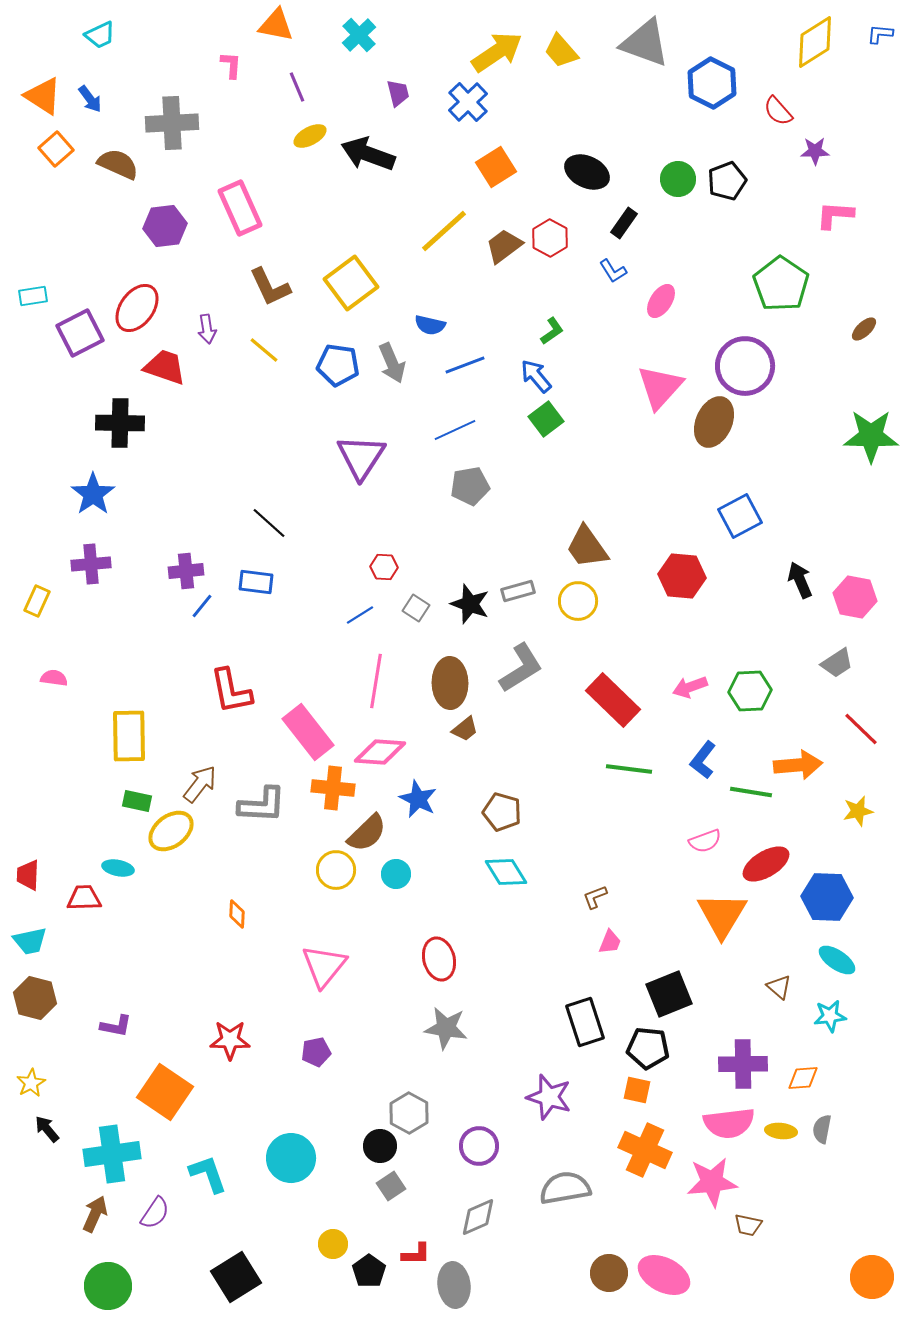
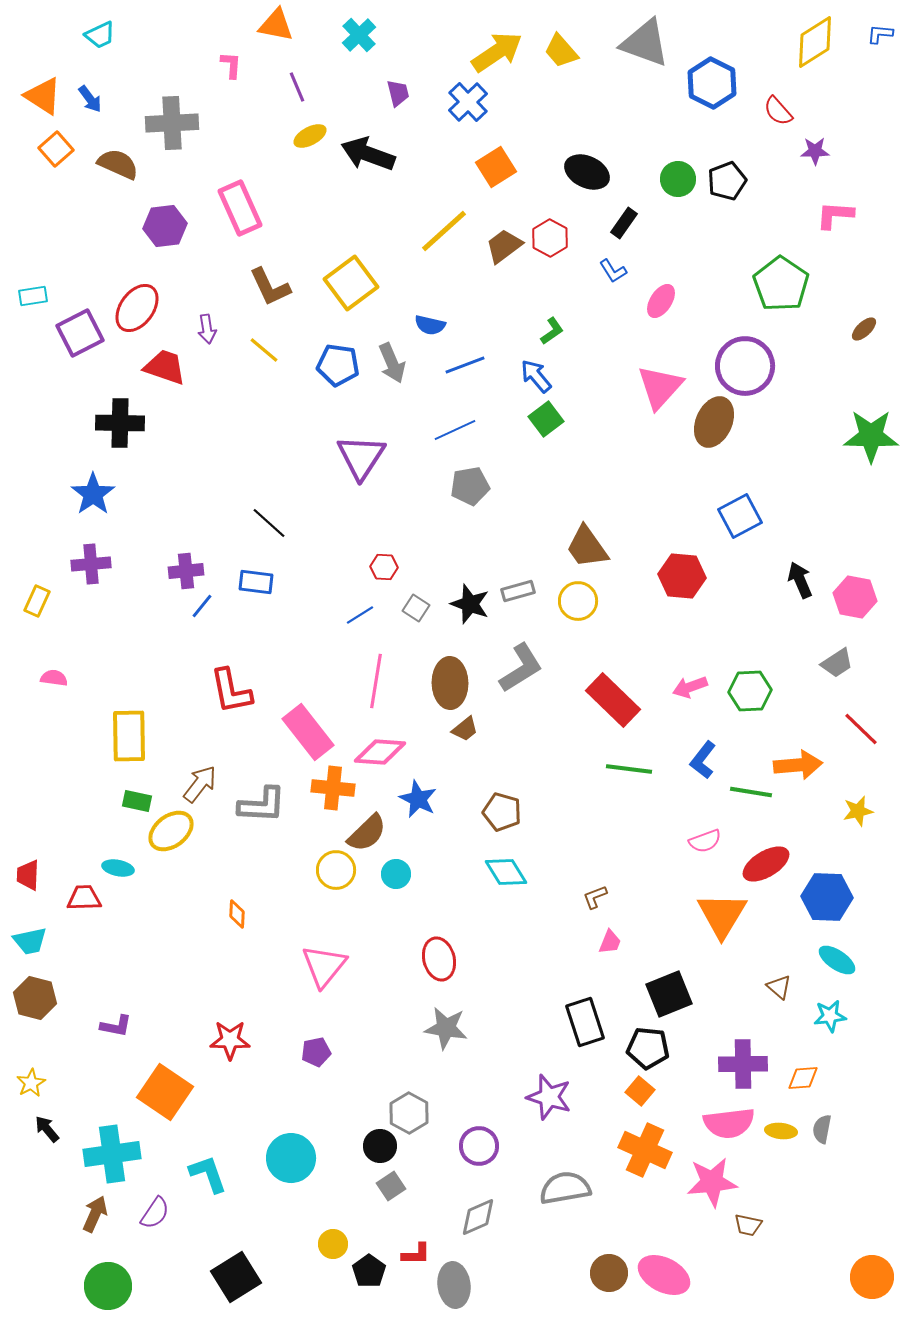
orange square at (637, 1090): moved 3 px right, 1 px down; rotated 28 degrees clockwise
